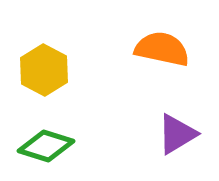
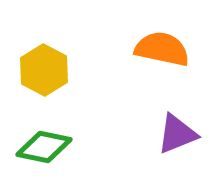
purple triangle: rotated 9 degrees clockwise
green diamond: moved 2 px left, 1 px down; rotated 6 degrees counterclockwise
